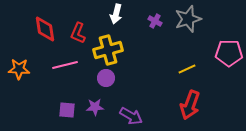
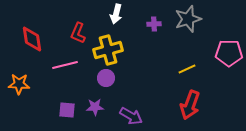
purple cross: moved 1 px left, 3 px down; rotated 32 degrees counterclockwise
red diamond: moved 13 px left, 10 px down
orange star: moved 15 px down
